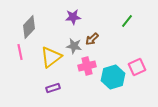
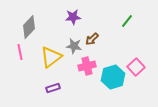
pink square: moved 1 px left; rotated 18 degrees counterclockwise
